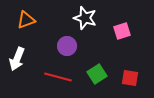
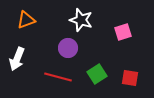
white star: moved 4 px left, 2 px down
pink square: moved 1 px right, 1 px down
purple circle: moved 1 px right, 2 px down
